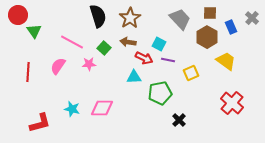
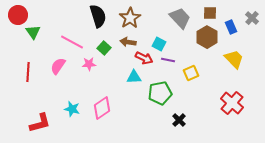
gray trapezoid: moved 1 px up
green triangle: moved 1 px left, 1 px down
yellow trapezoid: moved 8 px right, 2 px up; rotated 10 degrees clockwise
pink diamond: rotated 35 degrees counterclockwise
